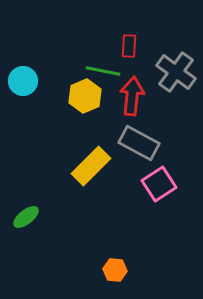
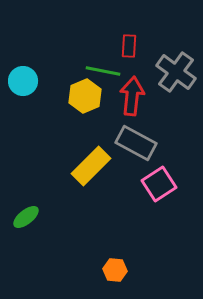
gray rectangle: moved 3 px left
